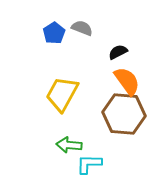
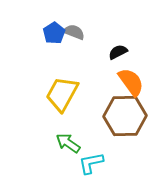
gray semicircle: moved 8 px left, 4 px down
orange semicircle: moved 4 px right, 1 px down
brown hexagon: moved 1 px right, 2 px down; rotated 6 degrees counterclockwise
green arrow: moved 1 px left, 2 px up; rotated 30 degrees clockwise
cyan L-shape: moved 2 px right, 1 px up; rotated 12 degrees counterclockwise
